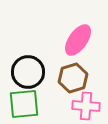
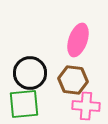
pink ellipse: rotated 16 degrees counterclockwise
black circle: moved 2 px right, 1 px down
brown hexagon: moved 2 px down; rotated 24 degrees clockwise
